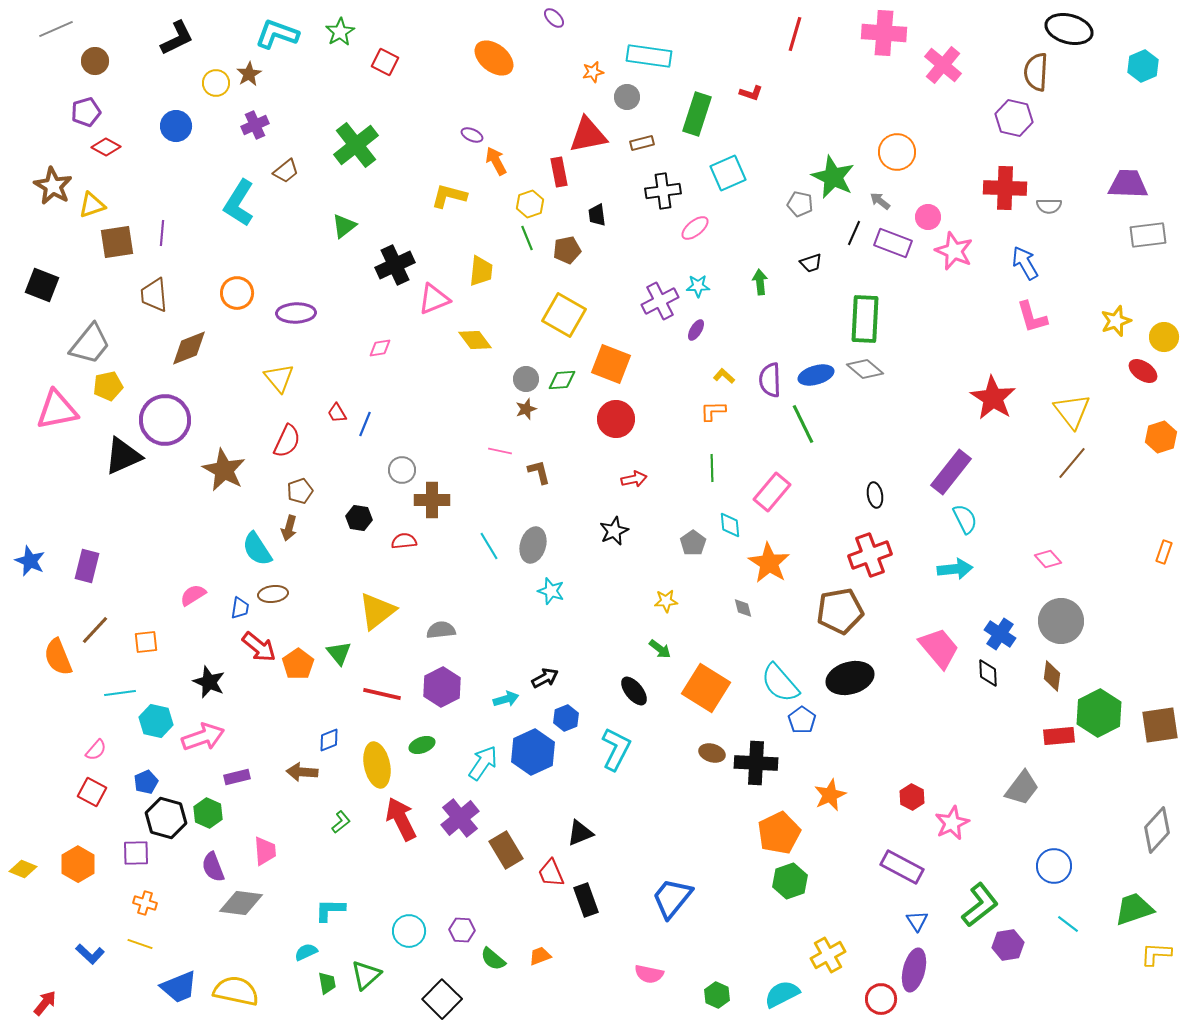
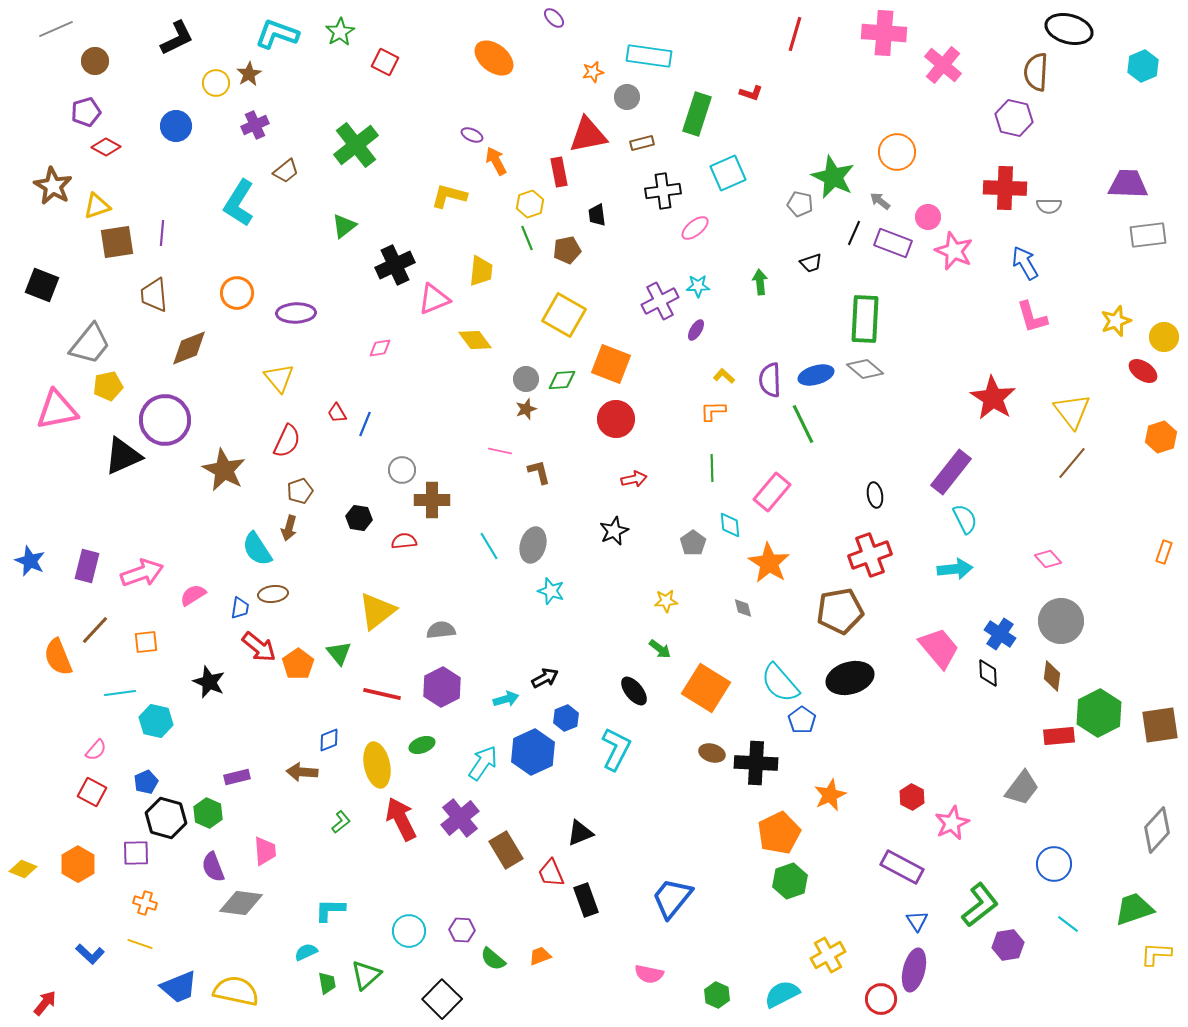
yellow triangle at (92, 205): moved 5 px right, 1 px down
pink arrow at (203, 737): moved 61 px left, 164 px up
blue circle at (1054, 866): moved 2 px up
